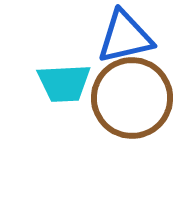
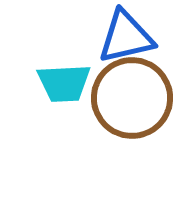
blue triangle: moved 1 px right
